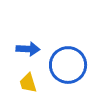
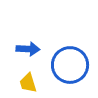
blue circle: moved 2 px right
